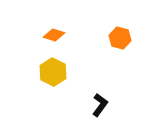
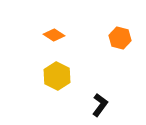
orange diamond: rotated 15 degrees clockwise
yellow hexagon: moved 4 px right, 4 px down
